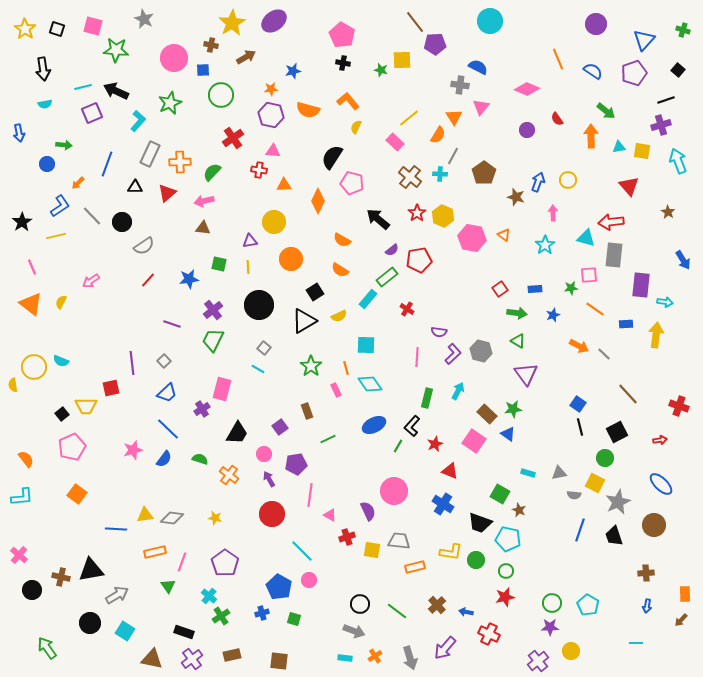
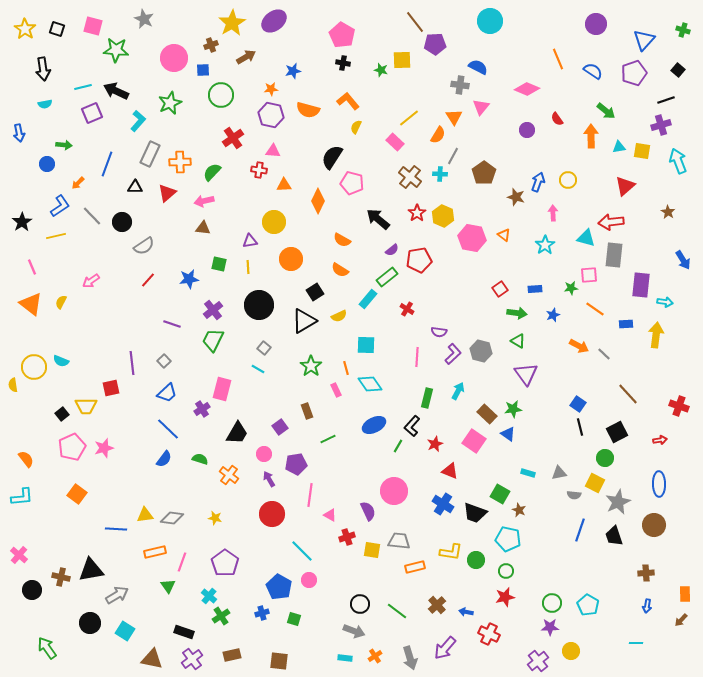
brown cross at (211, 45): rotated 32 degrees counterclockwise
red triangle at (629, 186): moved 4 px left; rotated 30 degrees clockwise
pink star at (133, 450): moved 29 px left, 2 px up
blue ellipse at (661, 484): moved 2 px left; rotated 45 degrees clockwise
black trapezoid at (480, 523): moved 5 px left, 10 px up
